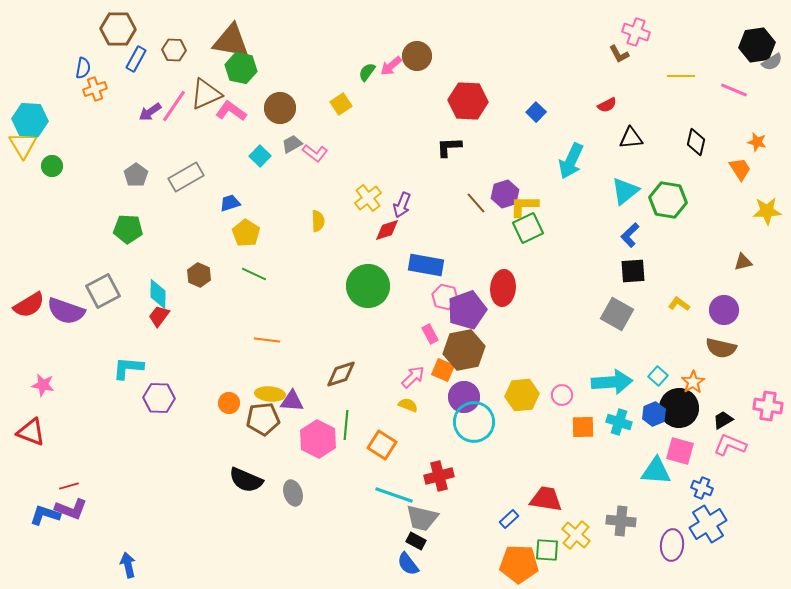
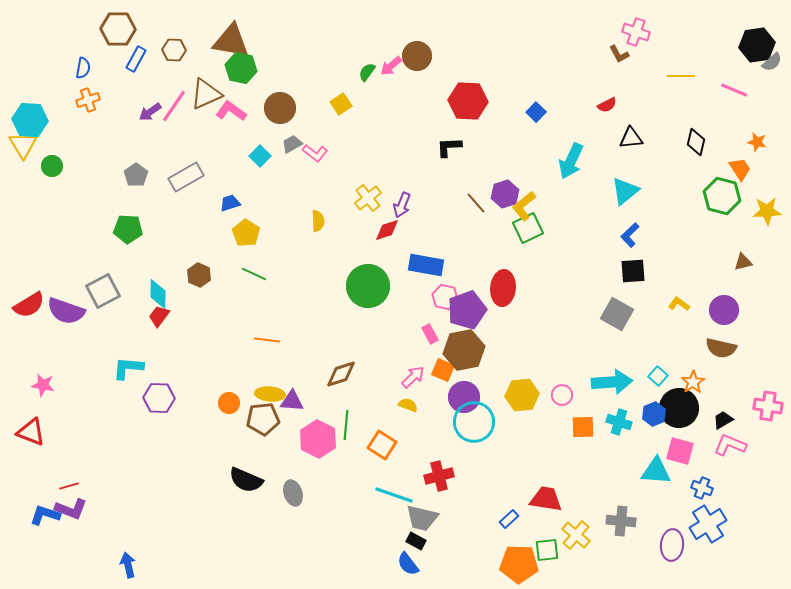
gray semicircle at (772, 62): rotated 10 degrees counterclockwise
orange cross at (95, 89): moved 7 px left, 11 px down
green hexagon at (668, 200): moved 54 px right, 4 px up; rotated 6 degrees clockwise
yellow L-shape at (524, 206): rotated 40 degrees counterclockwise
green square at (547, 550): rotated 10 degrees counterclockwise
